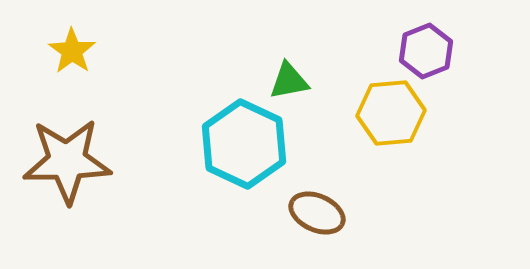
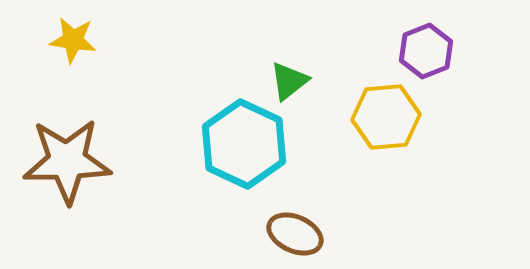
yellow star: moved 1 px right, 11 px up; rotated 27 degrees counterclockwise
green triangle: rotated 27 degrees counterclockwise
yellow hexagon: moved 5 px left, 4 px down
brown ellipse: moved 22 px left, 21 px down
